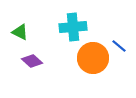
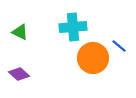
purple diamond: moved 13 px left, 13 px down
